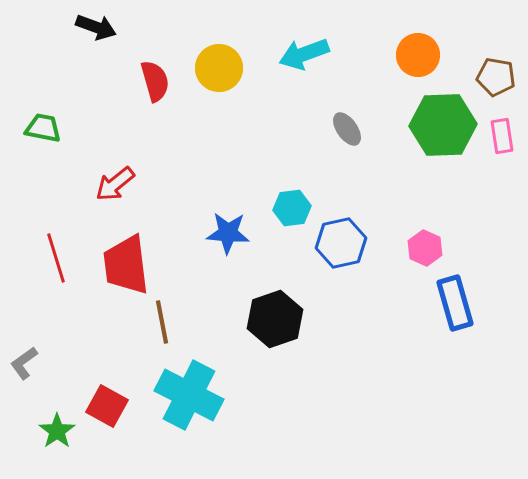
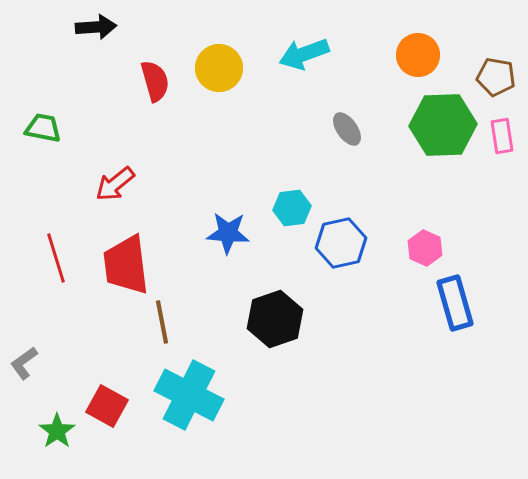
black arrow: rotated 24 degrees counterclockwise
